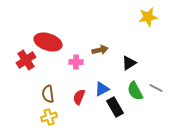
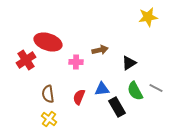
blue triangle: rotated 21 degrees clockwise
black rectangle: moved 2 px right
yellow cross: moved 2 px down; rotated 35 degrees counterclockwise
